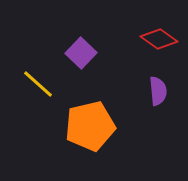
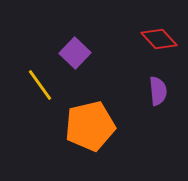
red diamond: rotated 12 degrees clockwise
purple square: moved 6 px left
yellow line: moved 2 px right, 1 px down; rotated 12 degrees clockwise
